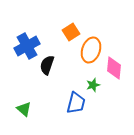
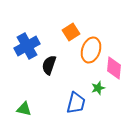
black semicircle: moved 2 px right
green star: moved 5 px right, 3 px down
green triangle: rotated 28 degrees counterclockwise
